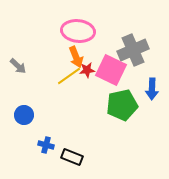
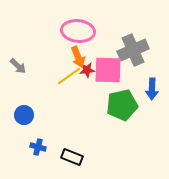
orange arrow: moved 2 px right
pink square: moved 3 px left; rotated 24 degrees counterclockwise
blue cross: moved 8 px left, 2 px down
